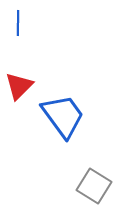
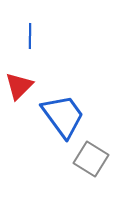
blue line: moved 12 px right, 13 px down
gray square: moved 3 px left, 27 px up
